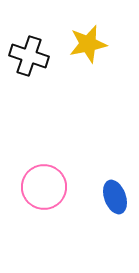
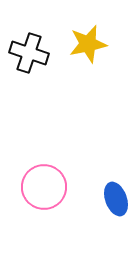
black cross: moved 3 px up
blue ellipse: moved 1 px right, 2 px down
